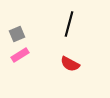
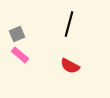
pink rectangle: rotated 72 degrees clockwise
red semicircle: moved 2 px down
